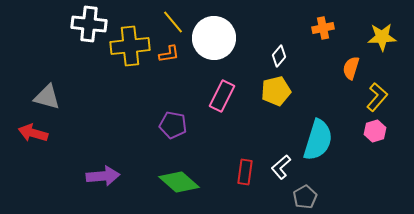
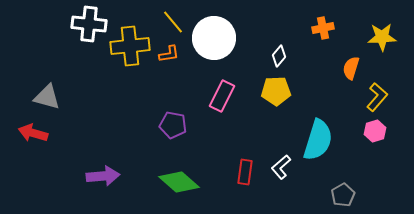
yellow pentagon: rotated 12 degrees clockwise
gray pentagon: moved 38 px right, 2 px up
